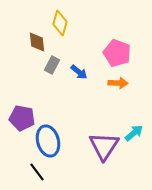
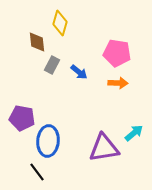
pink pentagon: rotated 12 degrees counterclockwise
blue ellipse: rotated 20 degrees clockwise
purple triangle: moved 2 px down; rotated 48 degrees clockwise
